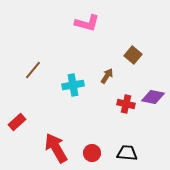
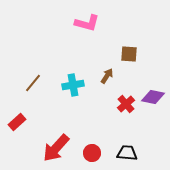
brown square: moved 4 px left, 1 px up; rotated 36 degrees counterclockwise
brown line: moved 13 px down
red cross: rotated 36 degrees clockwise
red arrow: rotated 108 degrees counterclockwise
